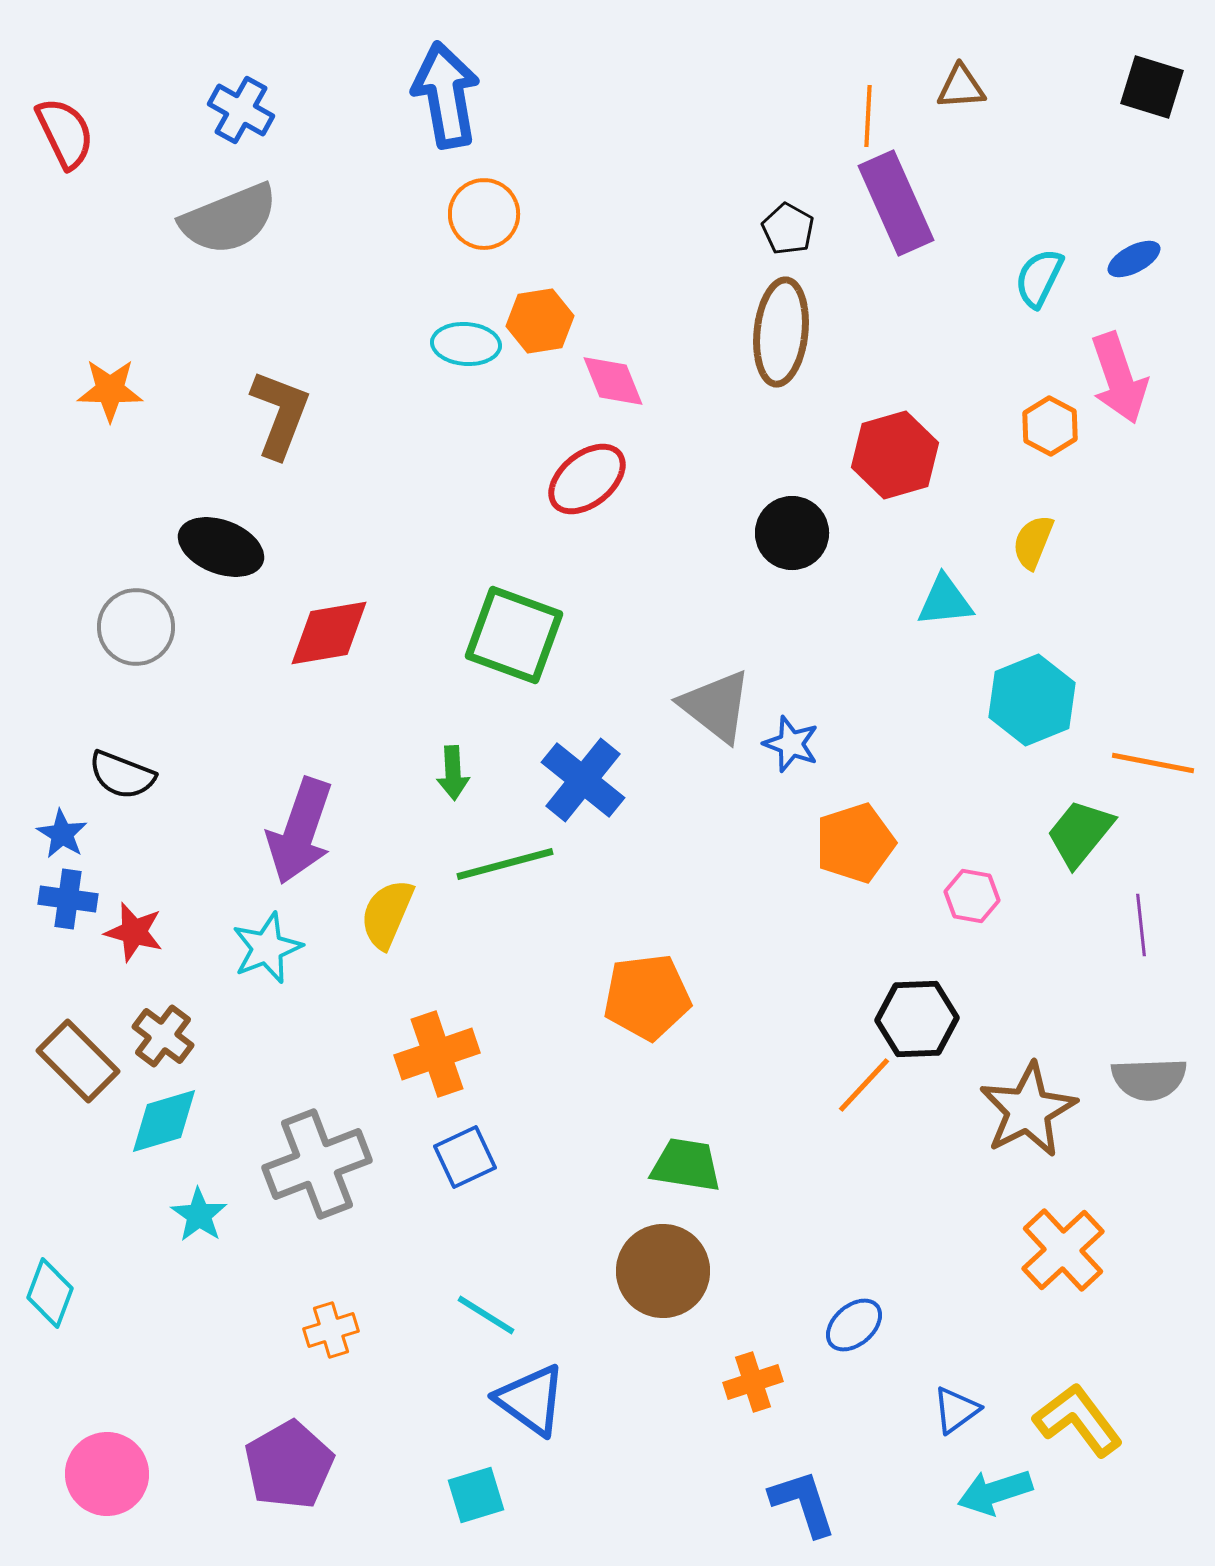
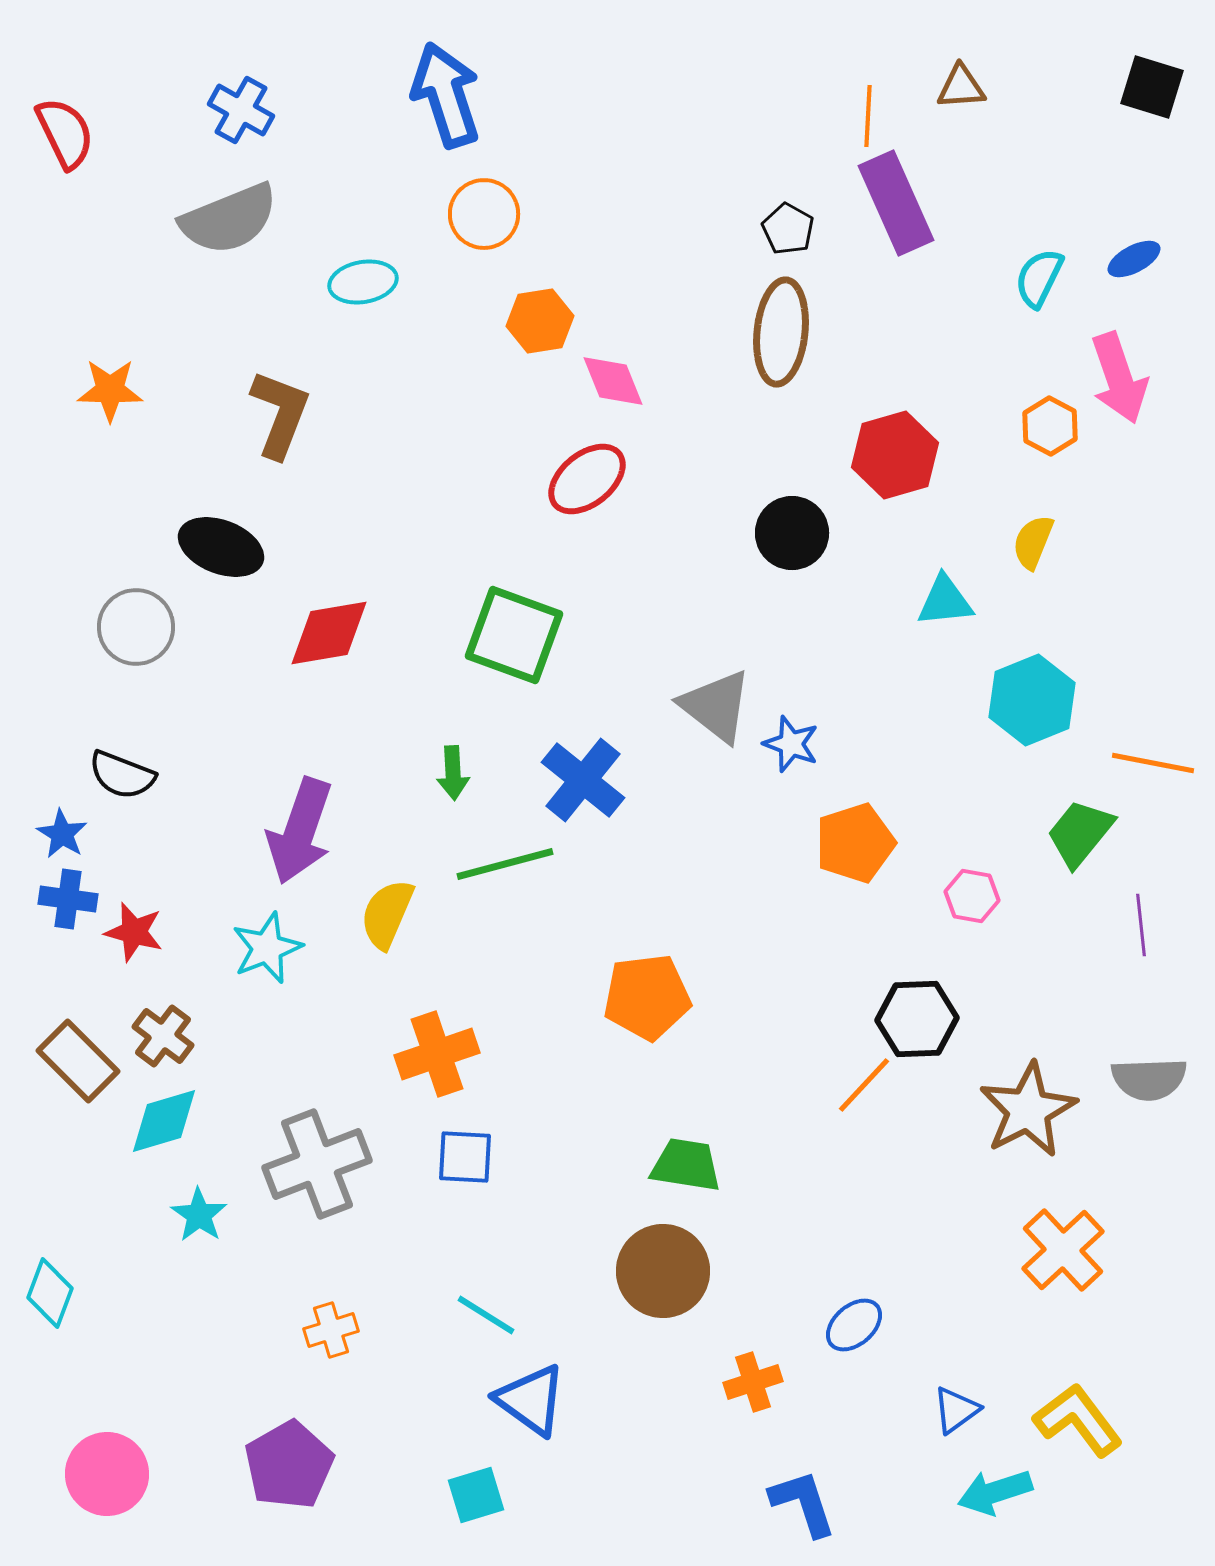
blue arrow at (446, 95): rotated 8 degrees counterclockwise
cyan ellipse at (466, 344): moved 103 px left, 62 px up; rotated 14 degrees counterclockwise
blue square at (465, 1157): rotated 28 degrees clockwise
